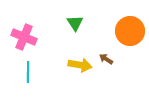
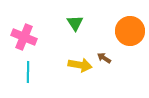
brown arrow: moved 2 px left, 1 px up
